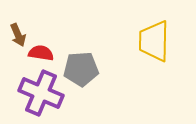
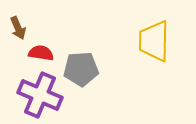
brown arrow: moved 7 px up
purple cross: moved 1 px left, 2 px down
